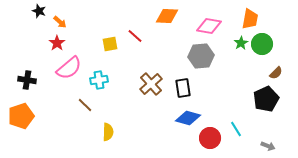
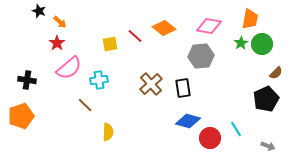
orange diamond: moved 3 px left, 12 px down; rotated 35 degrees clockwise
blue diamond: moved 3 px down
